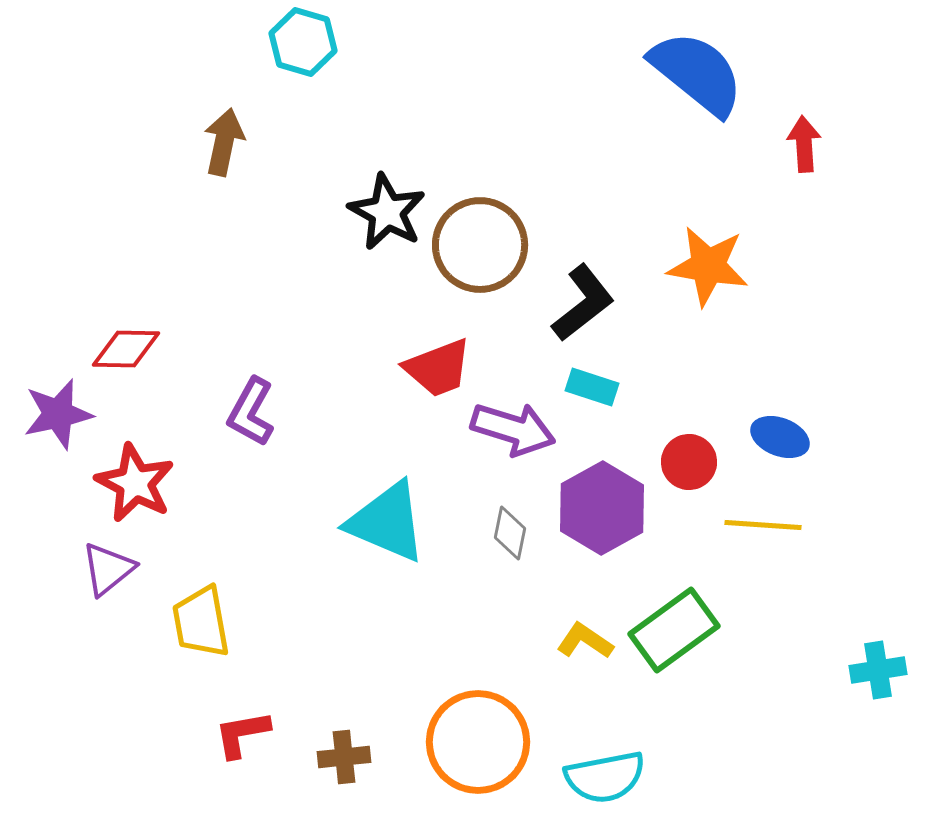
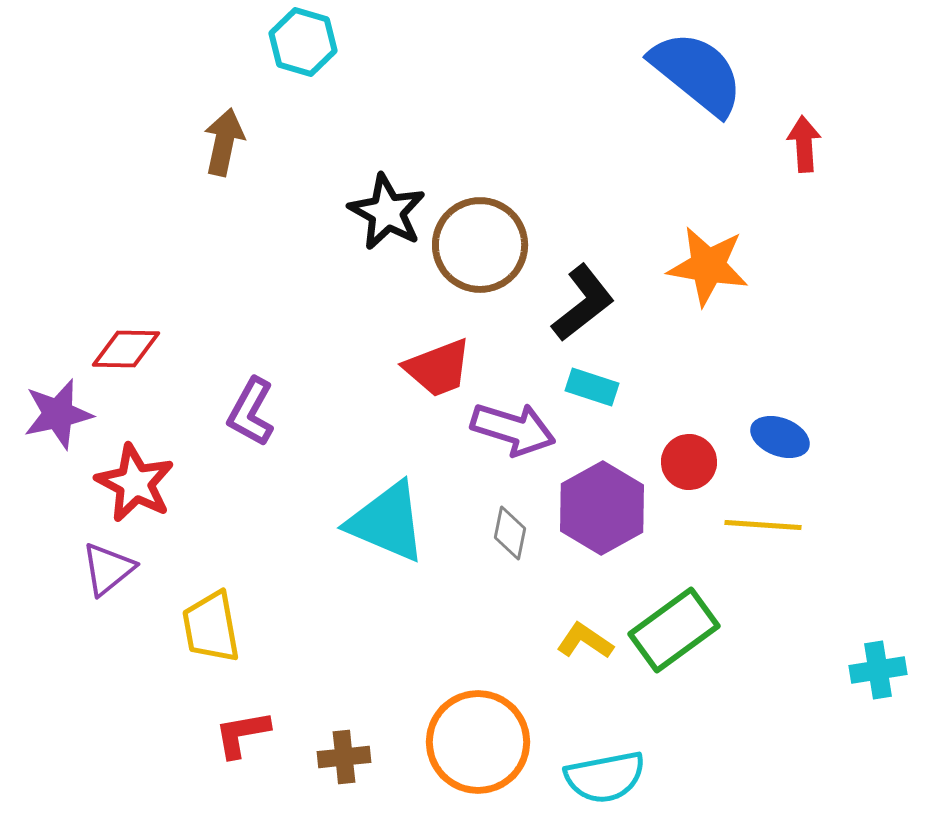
yellow trapezoid: moved 10 px right, 5 px down
